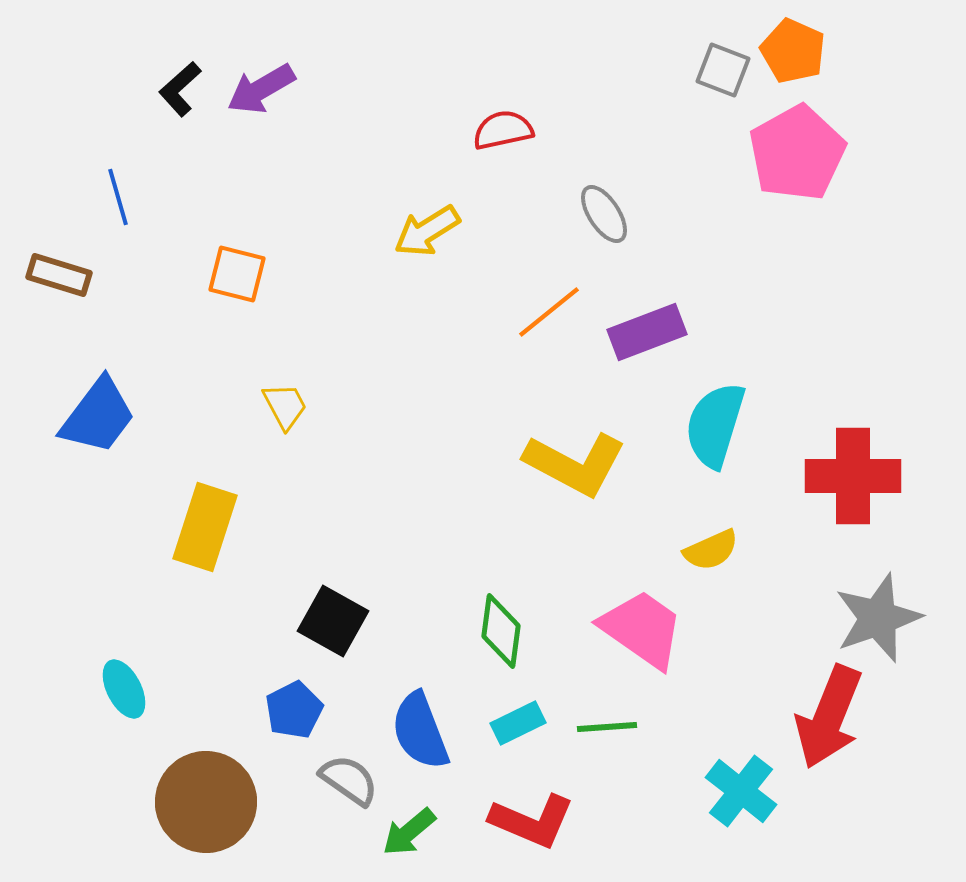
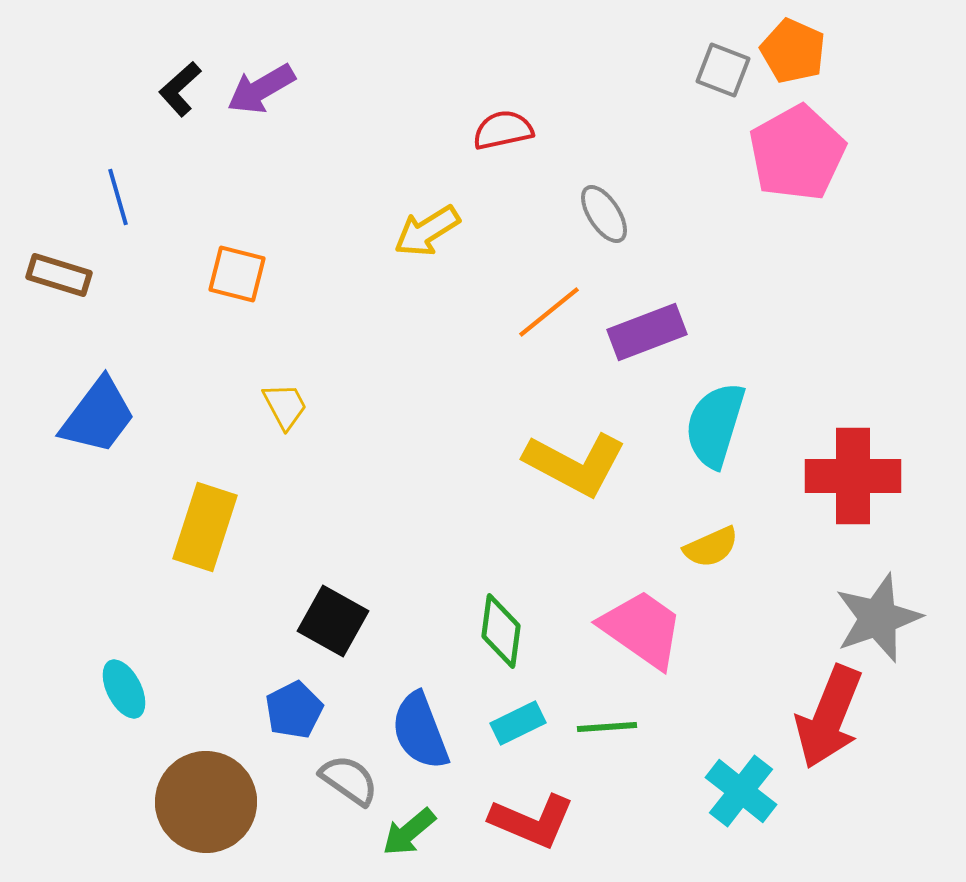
yellow semicircle: moved 3 px up
